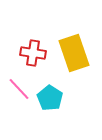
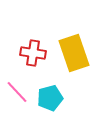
pink line: moved 2 px left, 3 px down
cyan pentagon: rotated 25 degrees clockwise
